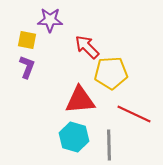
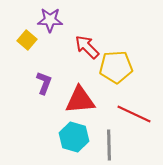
yellow square: rotated 30 degrees clockwise
purple L-shape: moved 17 px right, 16 px down
yellow pentagon: moved 5 px right, 6 px up
